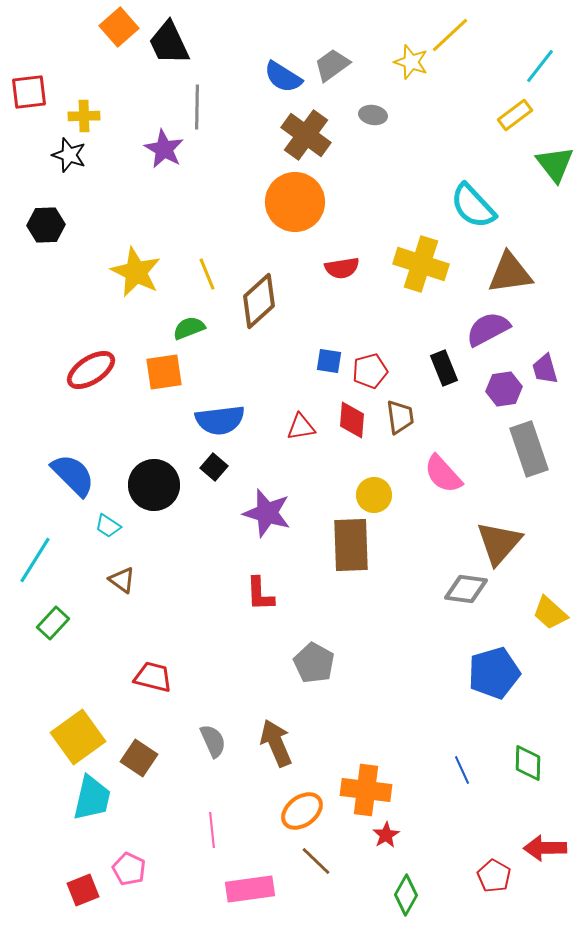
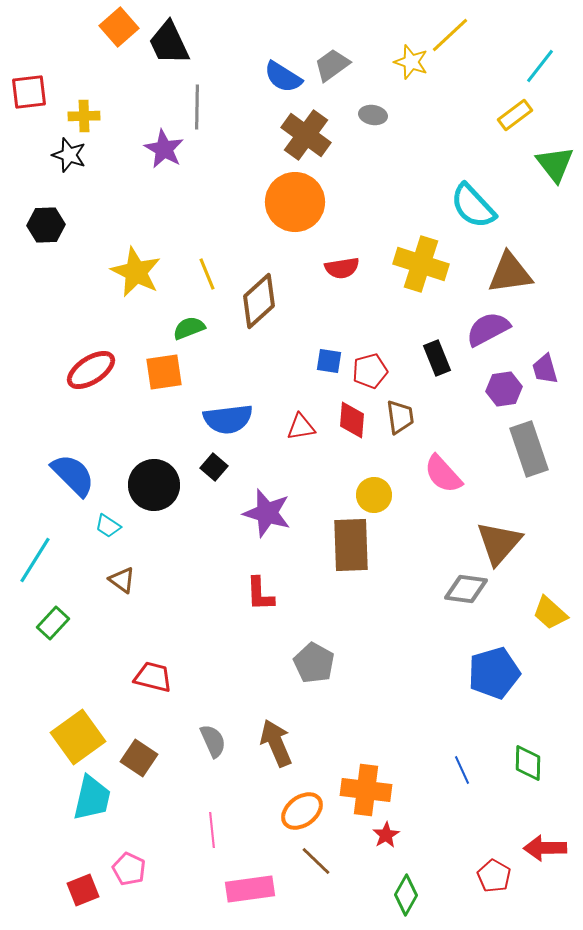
black rectangle at (444, 368): moved 7 px left, 10 px up
blue semicircle at (220, 420): moved 8 px right, 1 px up
